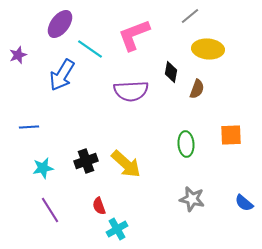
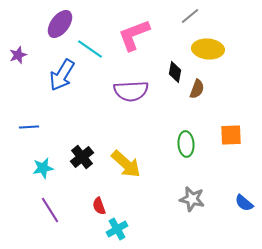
black diamond: moved 4 px right
black cross: moved 4 px left, 4 px up; rotated 20 degrees counterclockwise
